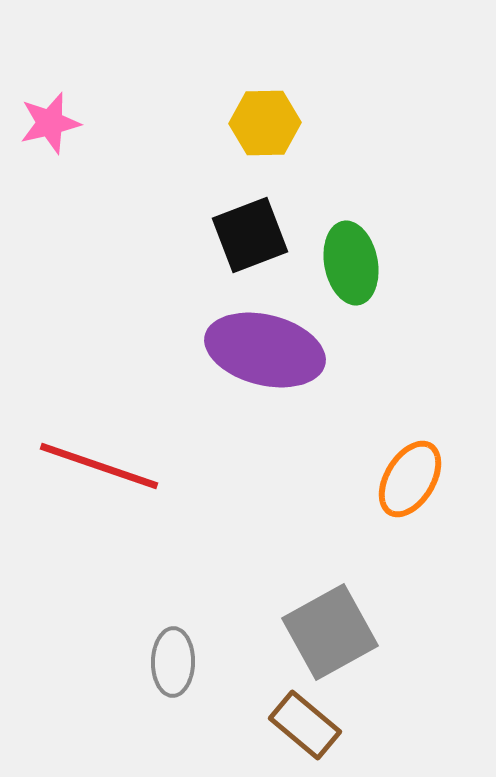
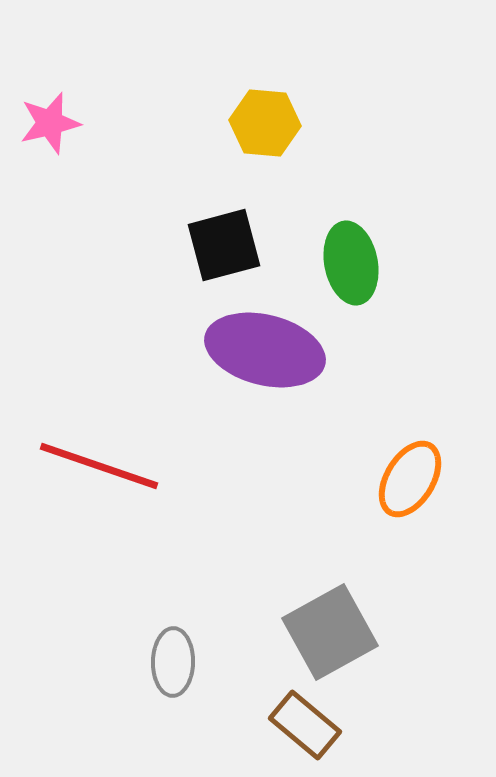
yellow hexagon: rotated 6 degrees clockwise
black square: moved 26 px left, 10 px down; rotated 6 degrees clockwise
